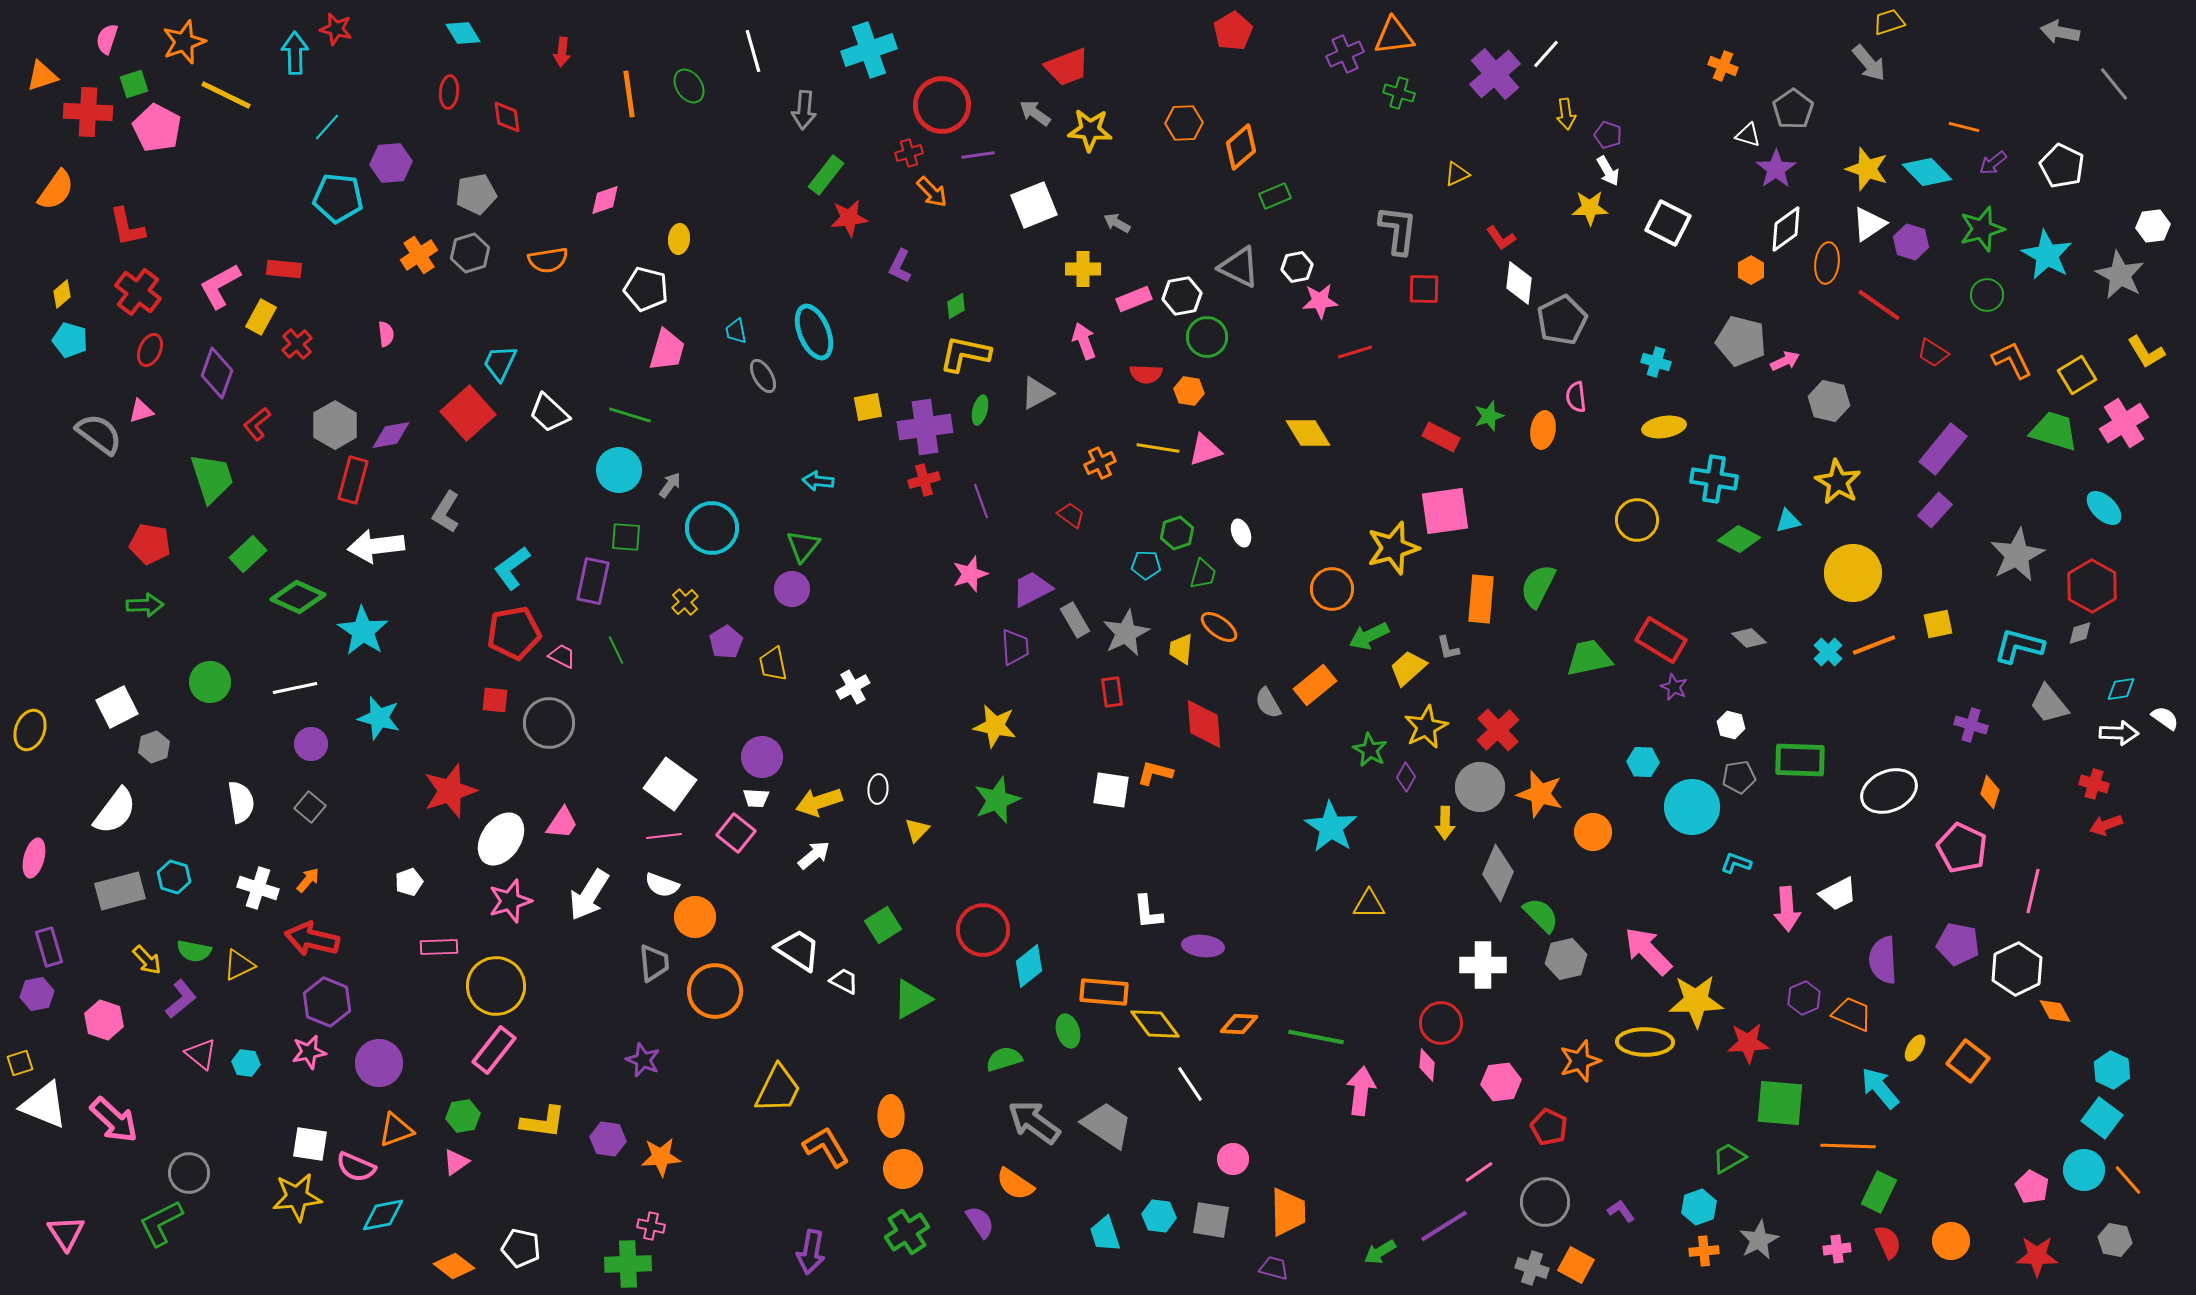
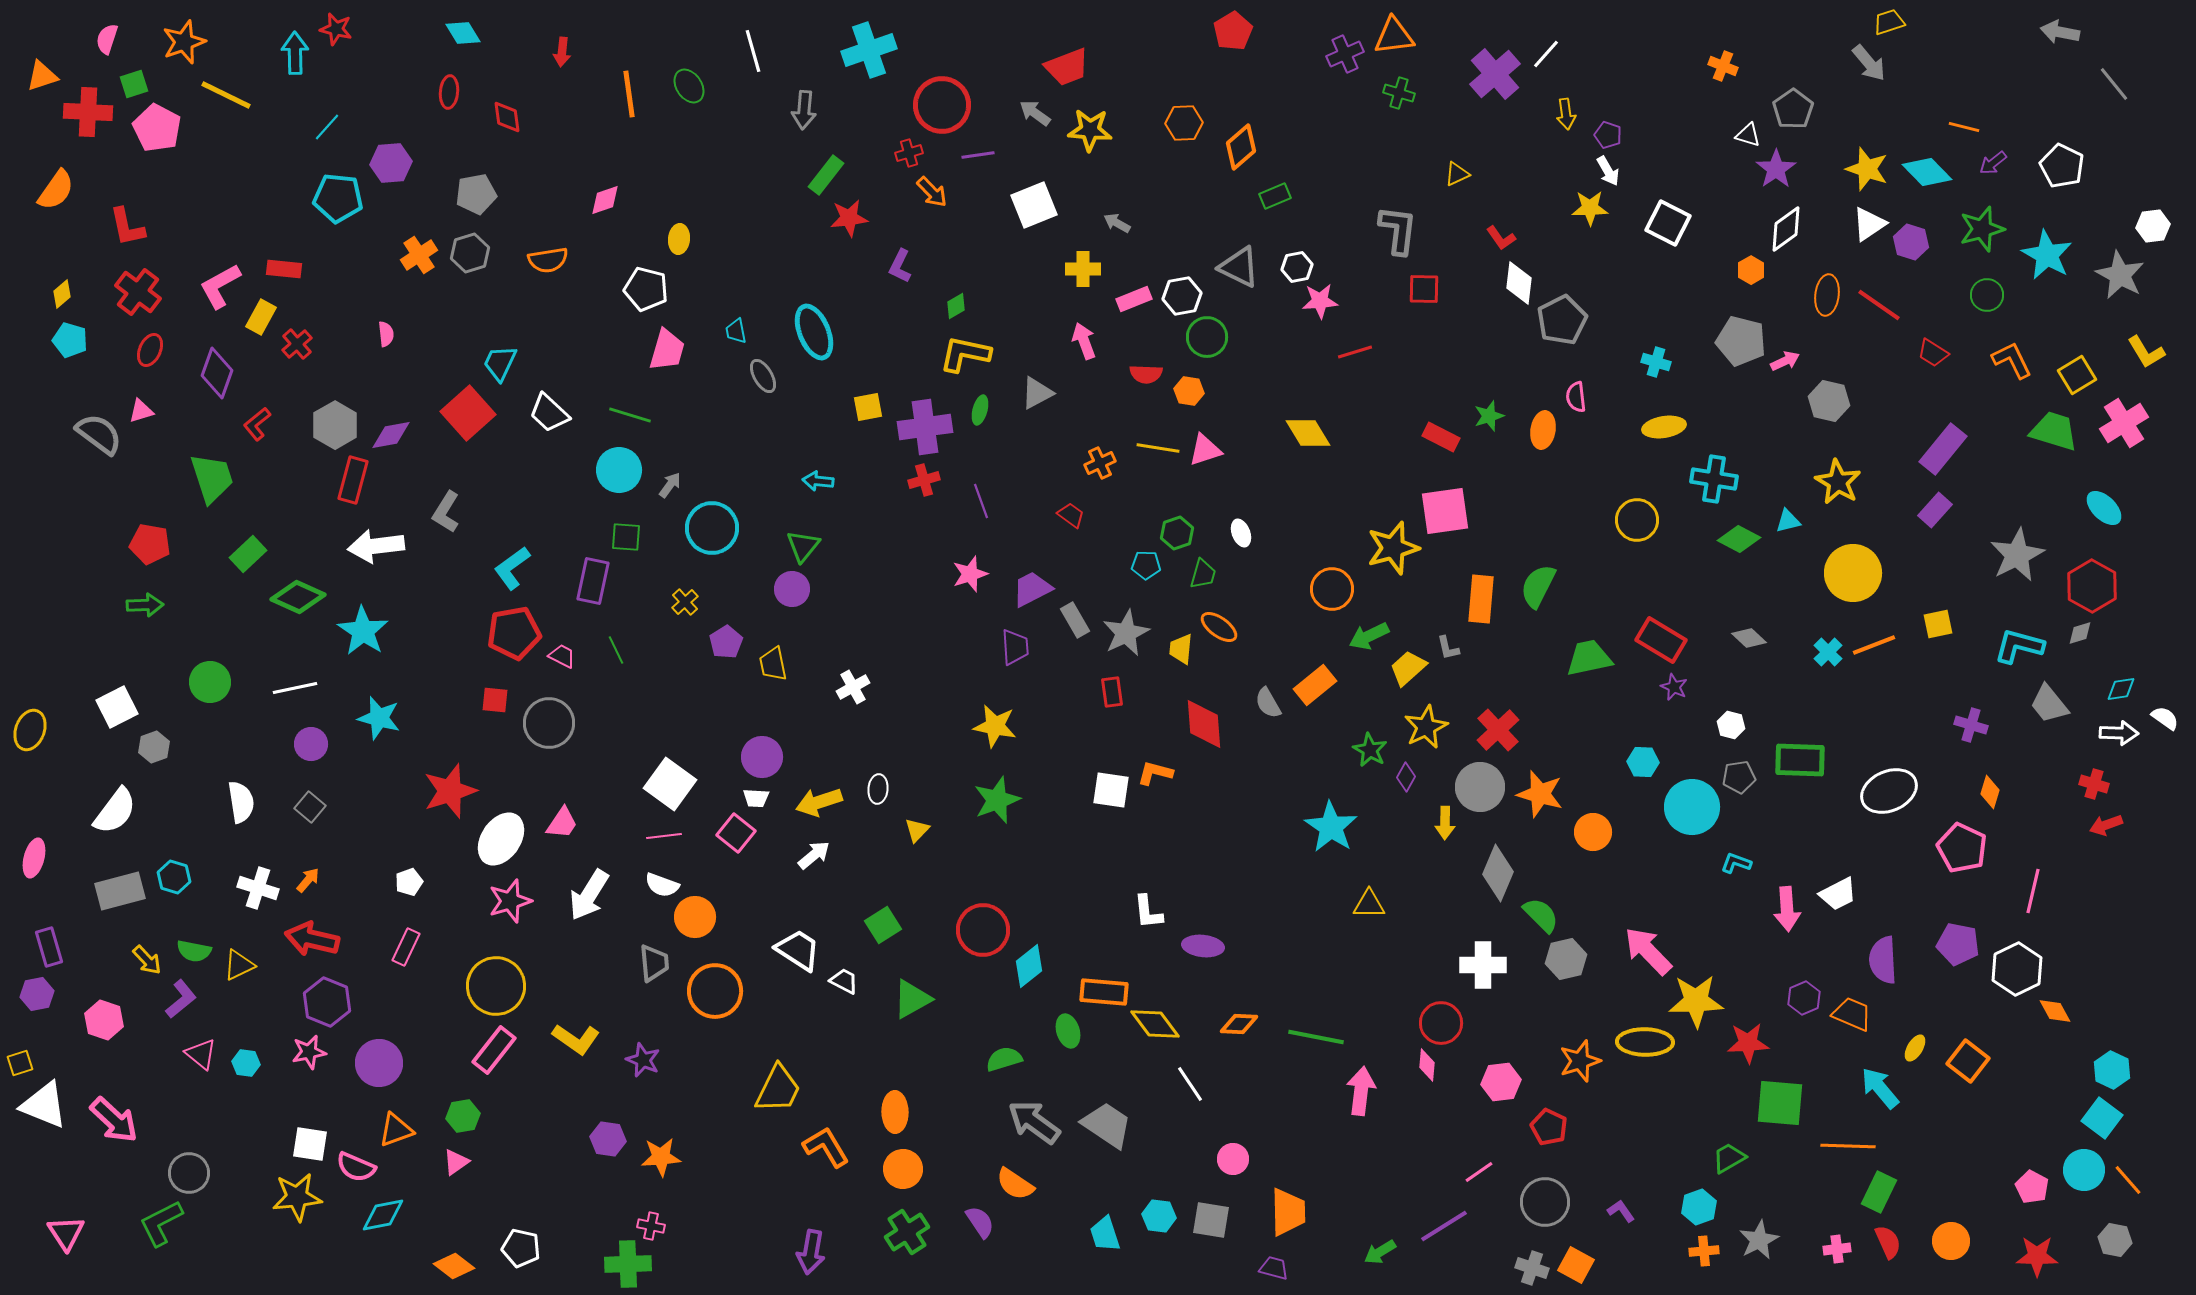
orange ellipse at (1827, 263): moved 32 px down
pink rectangle at (439, 947): moved 33 px left; rotated 63 degrees counterclockwise
orange ellipse at (891, 1116): moved 4 px right, 4 px up
yellow L-shape at (543, 1122): moved 33 px right, 83 px up; rotated 27 degrees clockwise
